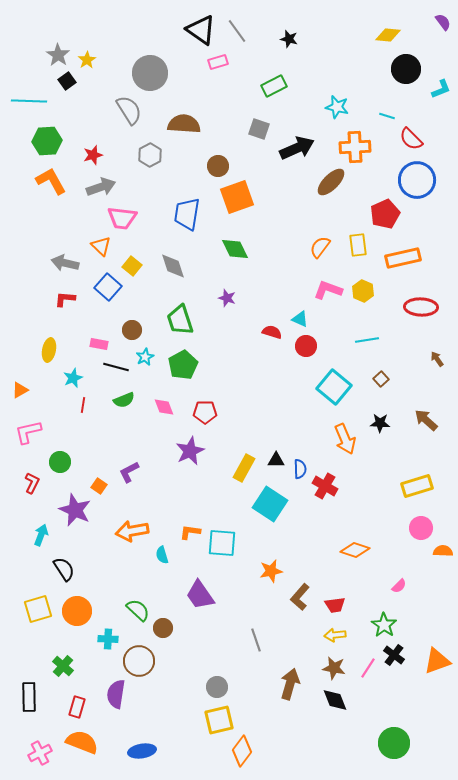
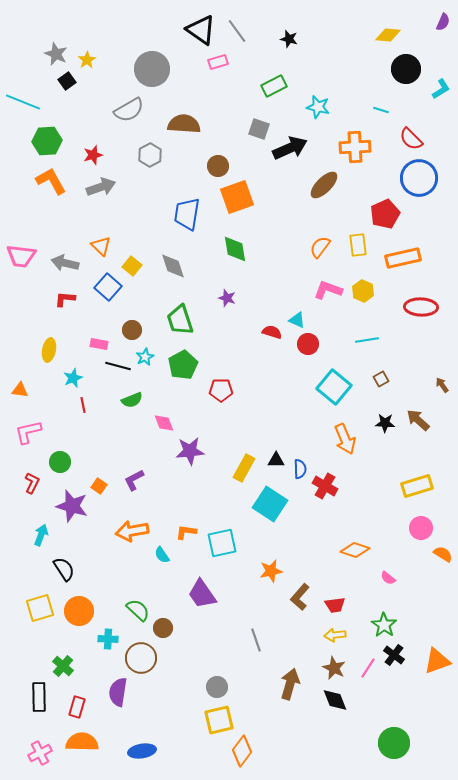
purple semicircle at (443, 22): rotated 60 degrees clockwise
gray star at (58, 55): moved 2 px left, 1 px up; rotated 10 degrees counterclockwise
gray circle at (150, 73): moved 2 px right, 4 px up
cyan L-shape at (441, 89): rotated 10 degrees counterclockwise
cyan line at (29, 101): moved 6 px left, 1 px down; rotated 20 degrees clockwise
cyan star at (337, 107): moved 19 px left
gray semicircle at (129, 110): rotated 92 degrees clockwise
cyan line at (387, 116): moved 6 px left, 6 px up
black arrow at (297, 148): moved 7 px left
blue circle at (417, 180): moved 2 px right, 2 px up
brown ellipse at (331, 182): moved 7 px left, 3 px down
pink trapezoid at (122, 218): moved 101 px left, 38 px down
green diamond at (235, 249): rotated 16 degrees clockwise
cyan triangle at (300, 319): moved 3 px left, 1 px down
red circle at (306, 346): moved 2 px right, 2 px up
brown arrow at (437, 359): moved 5 px right, 26 px down
black line at (116, 367): moved 2 px right, 1 px up
brown square at (381, 379): rotated 14 degrees clockwise
orange triangle at (20, 390): rotated 36 degrees clockwise
green semicircle at (124, 400): moved 8 px right
red line at (83, 405): rotated 21 degrees counterclockwise
pink diamond at (164, 407): moved 16 px down
red pentagon at (205, 412): moved 16 px right, 22 px up
brown arrow at (426, 420): moved 8 px left
black star at (380, 423): moved 5 px right
purple star at (190, 451): rotated 20 degrees clockwise
purple L-shape at (129, 472): moved 5 px right, 8 px down
purple star at (75, 510): moved 3 px left, 4 px up; rotated 8 degrees counterclockwise
orange L-shape at (190, 532): moved 4 px left
cyan square at (222, 543): rotated 16 degrees counterclockwise
orange semicircle at (443, 551): moved 3 px down; rotated 30 degrees clockwise
cyan semicircle at (162, 555): rotated 18 degrees counterclockwise
pink semicircle at (399, 586): moved 11 px left, 8 px up; rotated 84 degrees clockwise
purple trapezoid at (200, 595): moved 2 px right, 1 px up
yellow square at (38, 609): moved 2 px right, 1 px up
orange circle at (77, 611): moved 2 px right
brown circle at (139, 661): moved 2 px right, 3 px up
brown star at (334, 668): rotated 15 degrees clockwise
purple semicircle at (116, 694): moved 2 px right, 2 px up
black rectangle at (29, 697): moved 10 px right
orange semicircle at (82, 742): rotated 20 degrees counterclockwise
